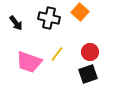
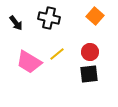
orange square: moved 15 px right, 4 px down
yellow line: rotated 14 degrees clockwise
pink trapezoid: rotated 12 degrees clockwise
black square: moved 1 px right; rotated 12 degrees clockwise
